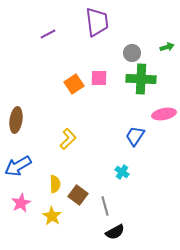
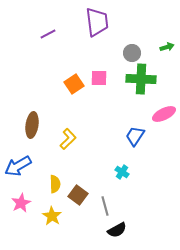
pink ellipse: rotated 15 degrees counterclockwise
brown ellipse: moved 16 px right, 5 px down
black semicircle: moved 2 px right, 2 px up
